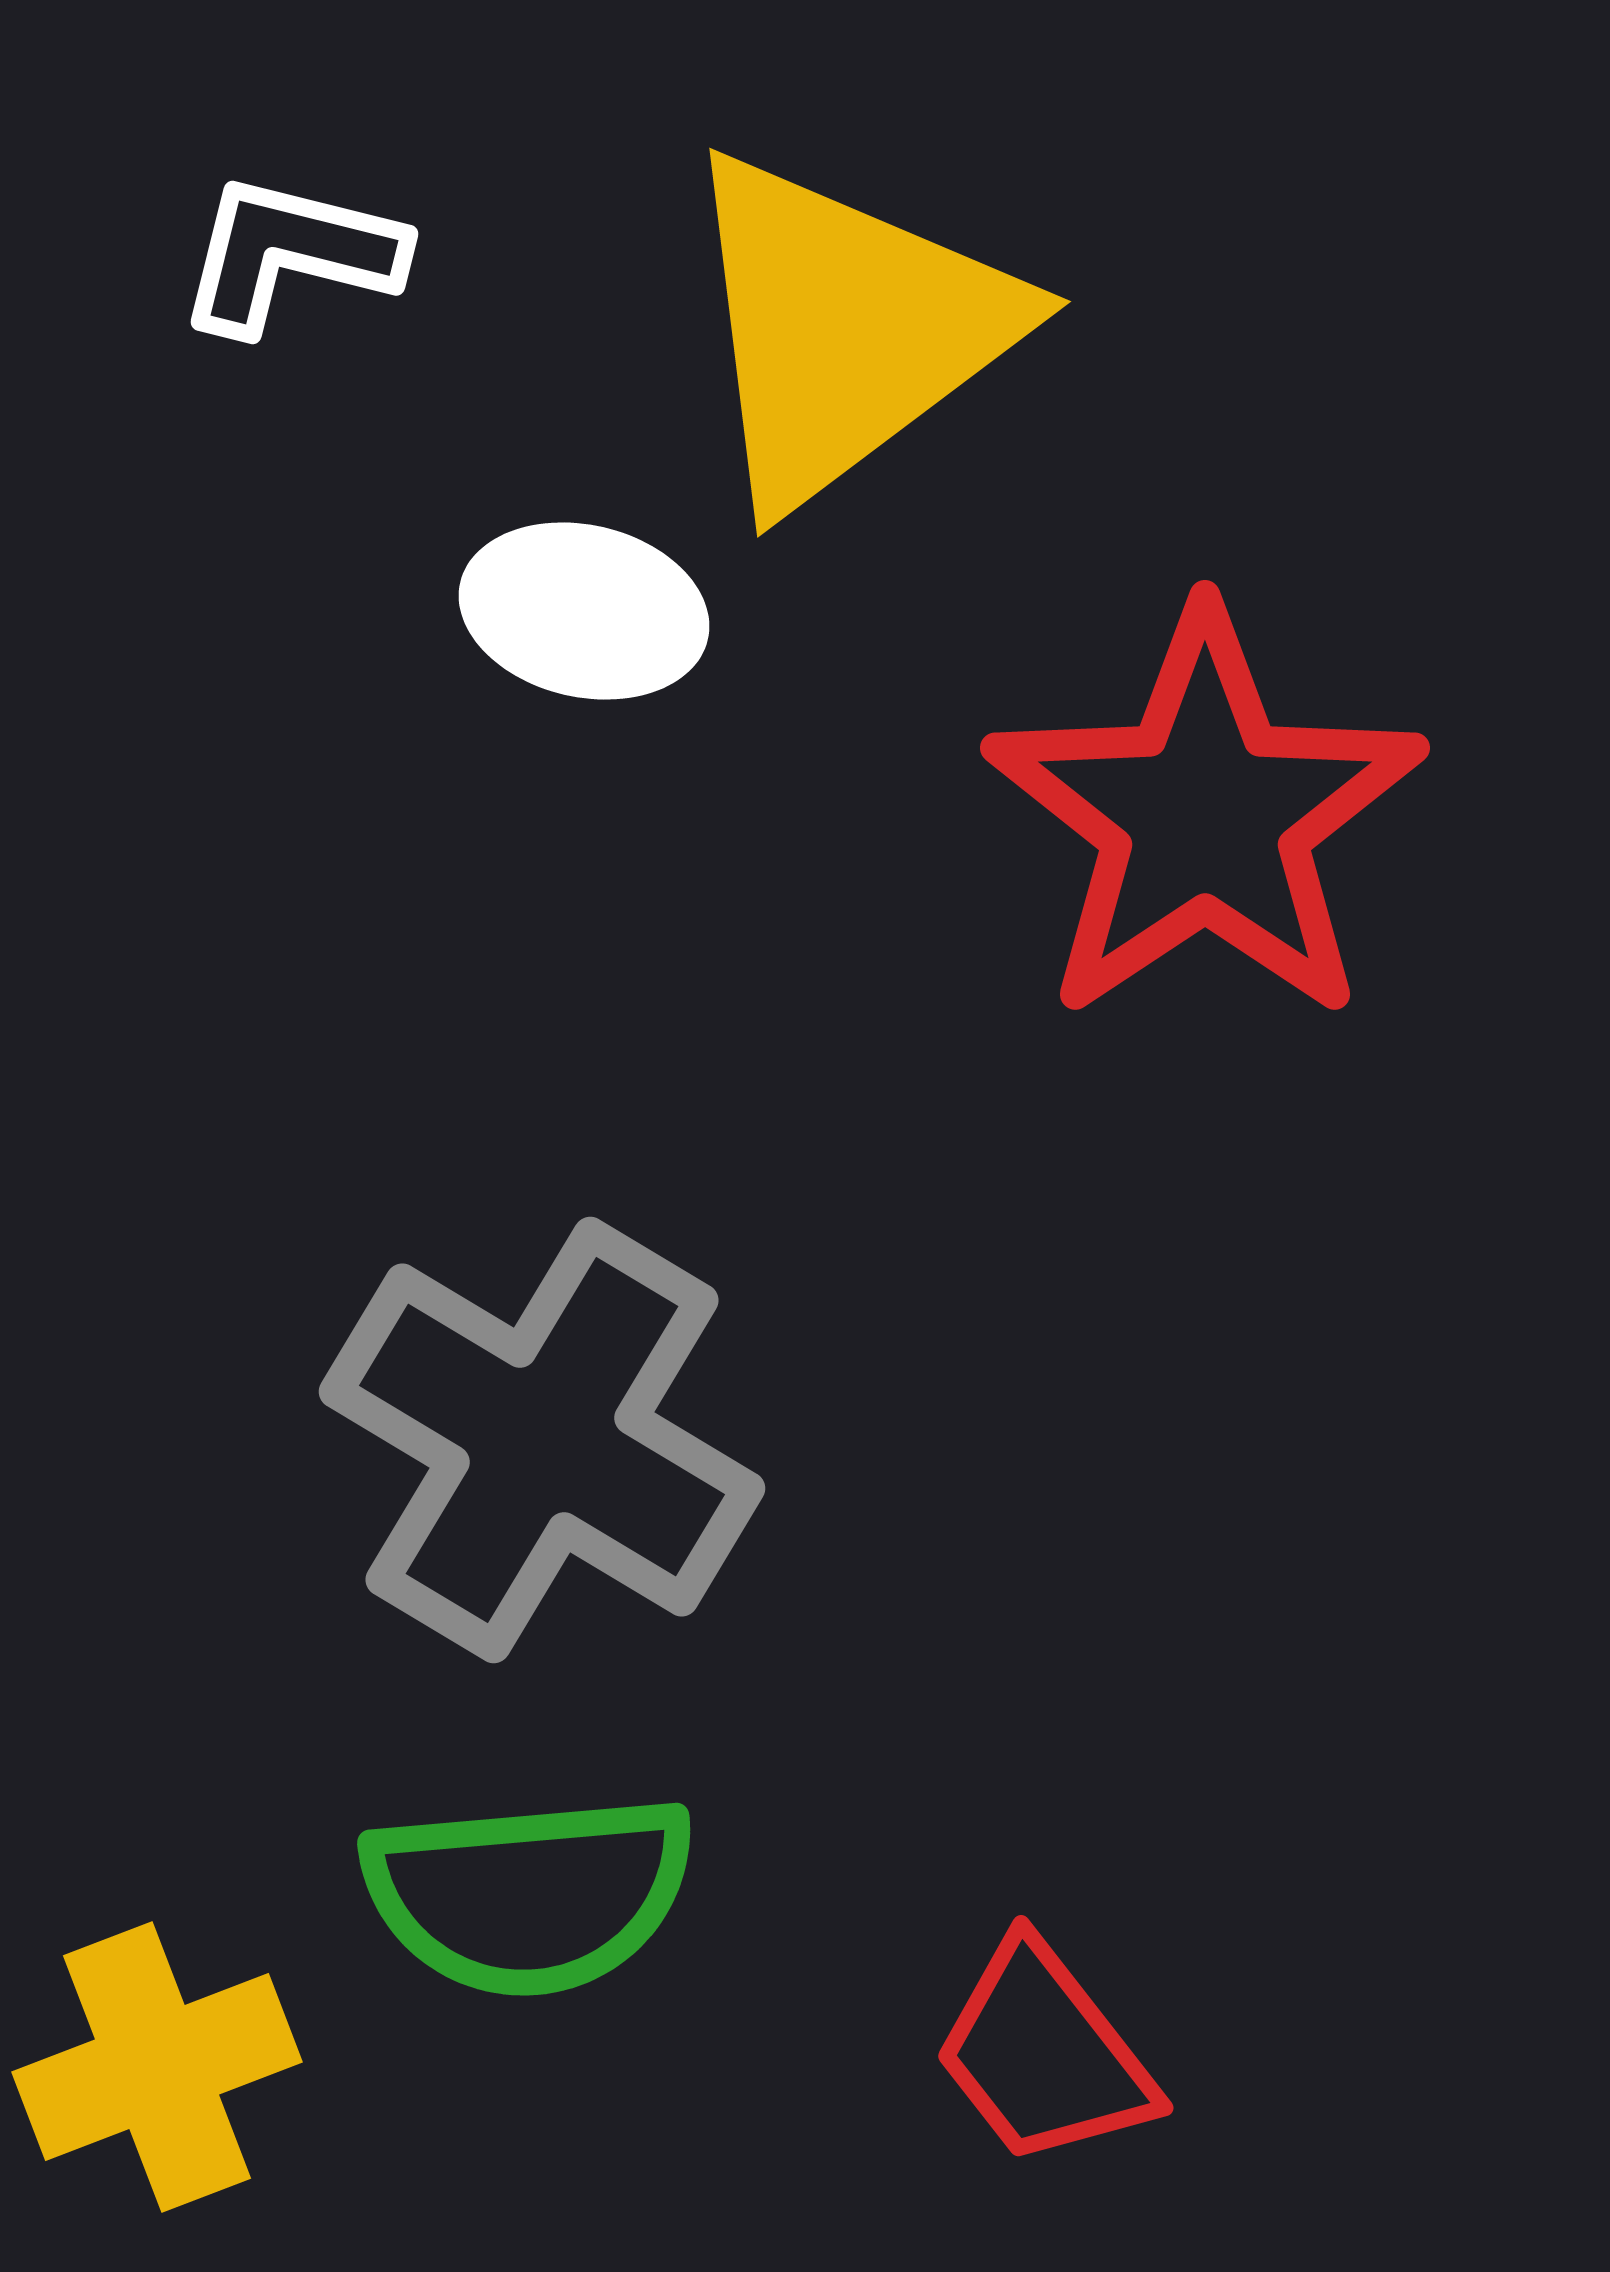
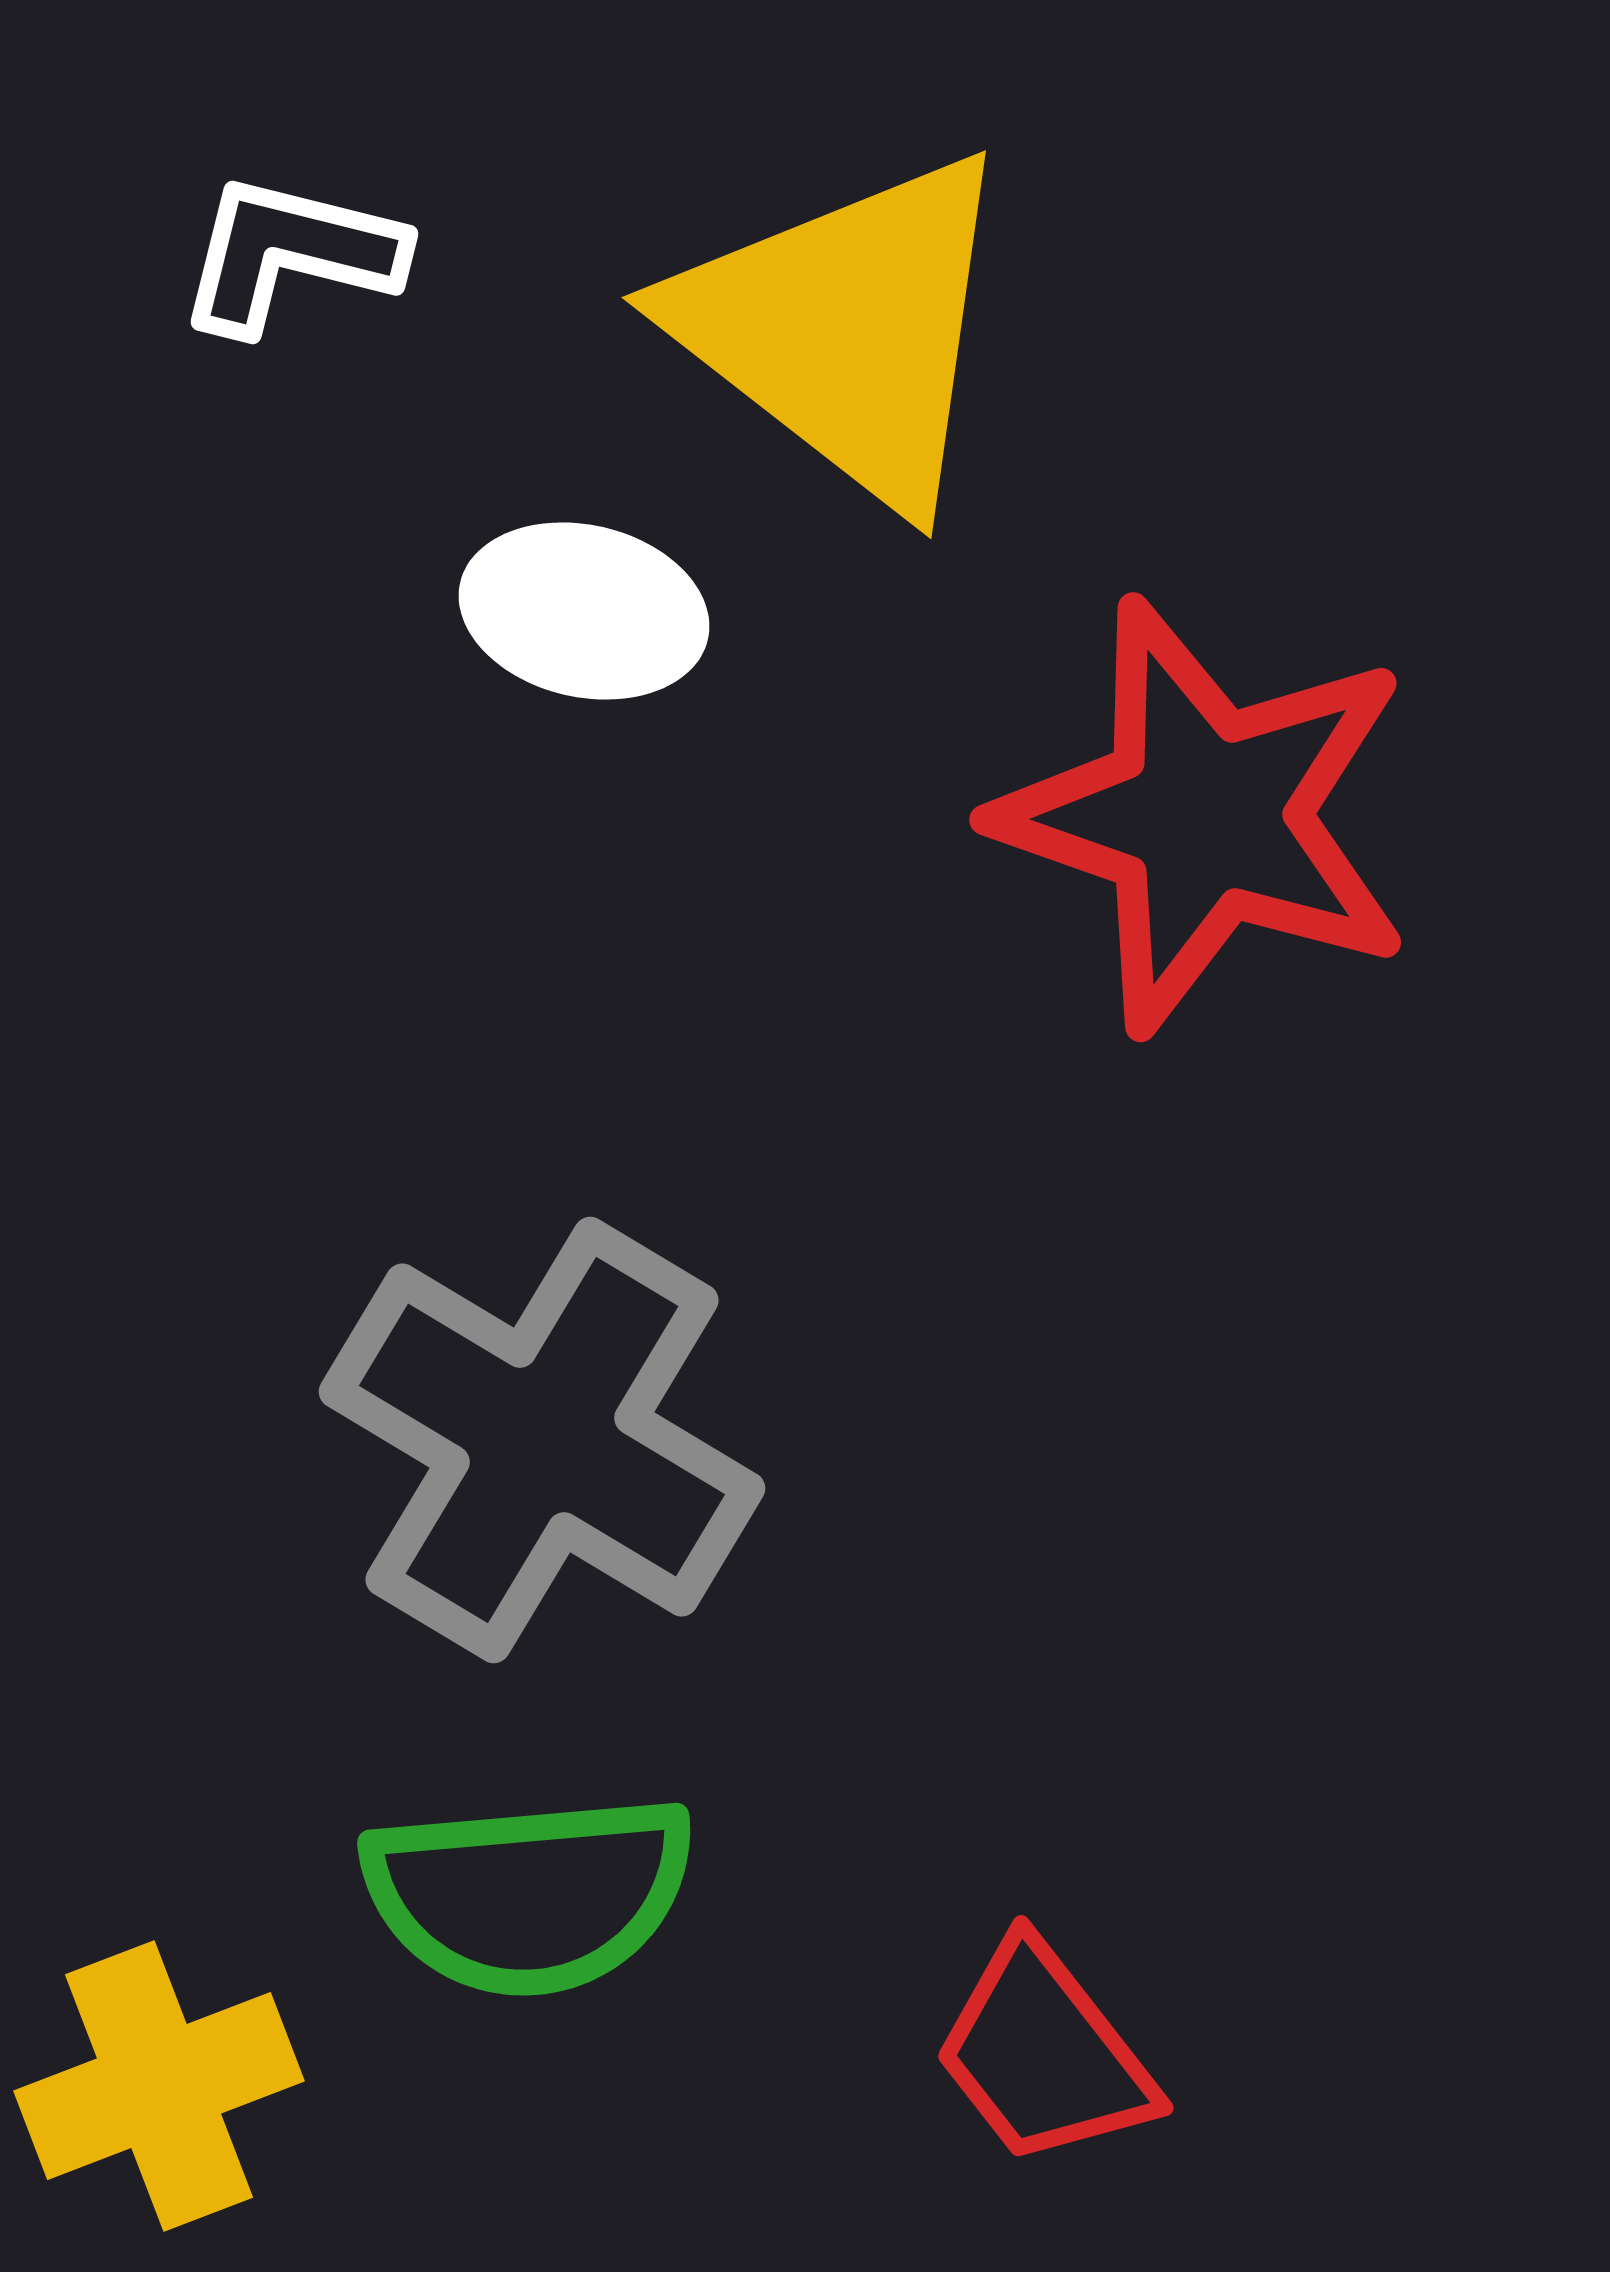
yellow triangle: rotated 45 degrees counterclockwise
red star: rotated 19 degrees counterclockwise
yellow cross: moved 2 px right, 19 px down
